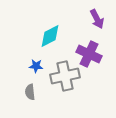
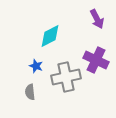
purple cross: moved 7 px right, 6 px down
blue star: rotated 16 degrees clockwise
gray cross: moved 1 px right, 1 px down
